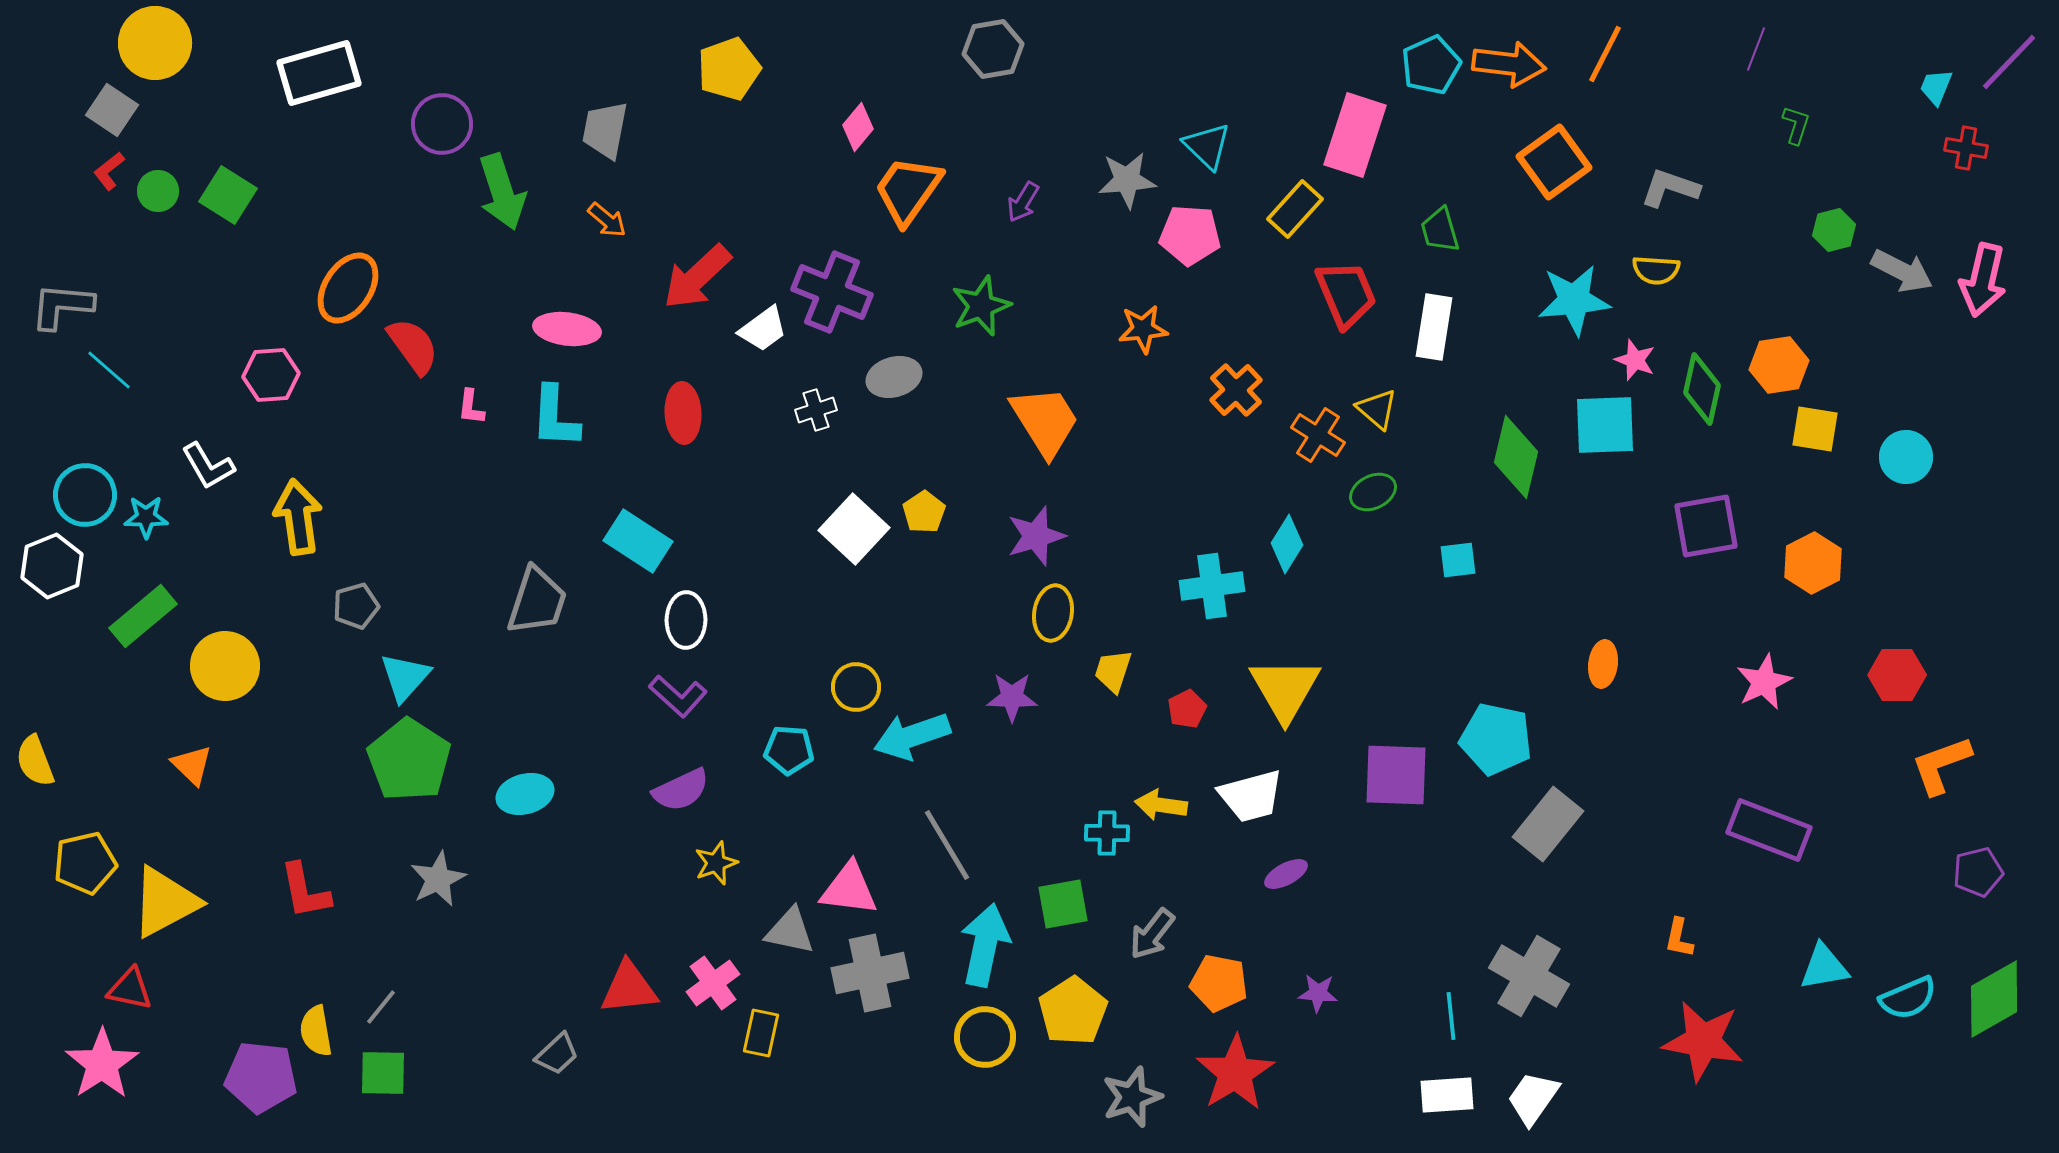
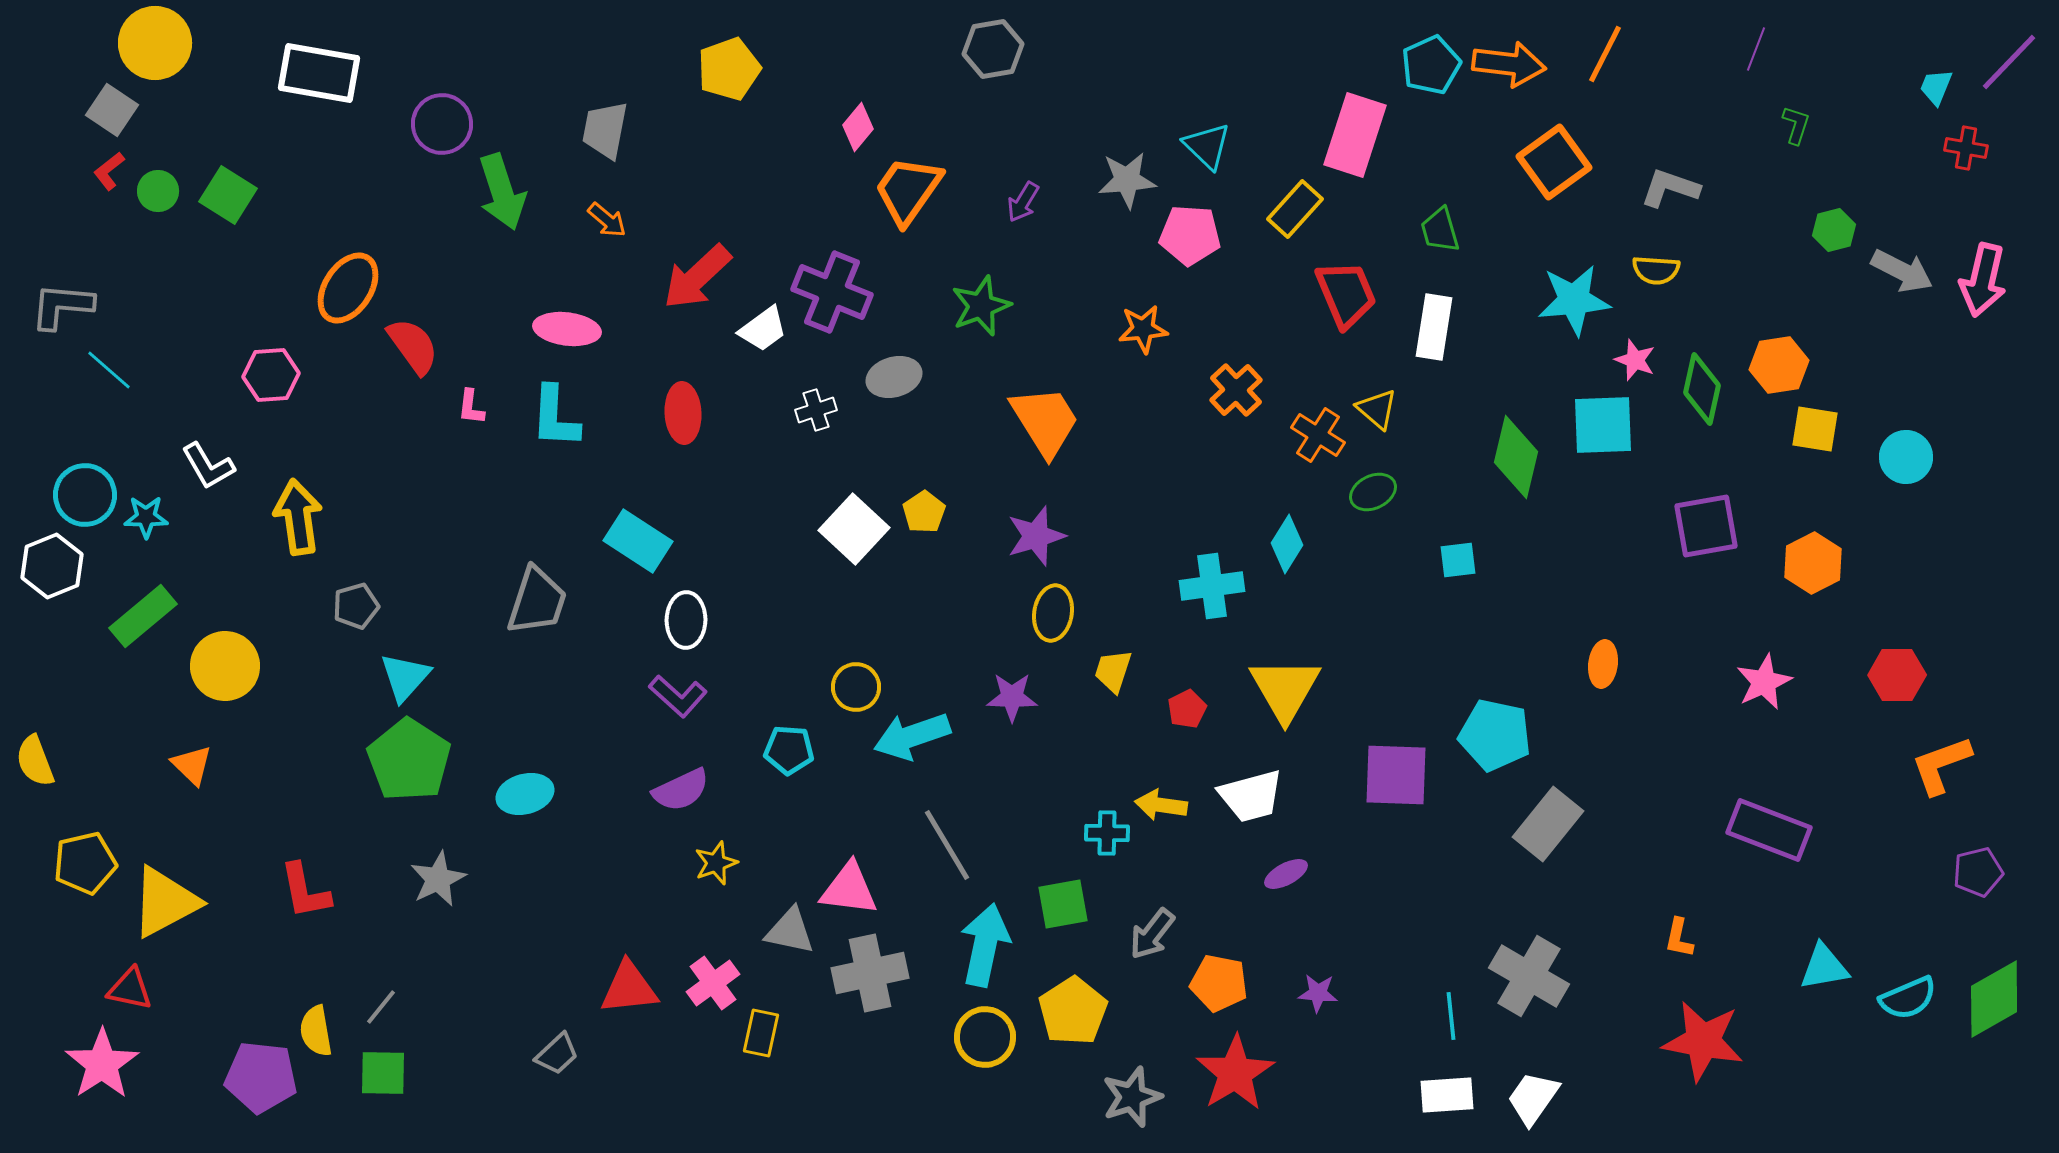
white rectangle at (319, 73): rotated 26 degrees clockwise
cyan square at (1605, 425): moved 2 px left
cyan pentagon at (1496, 739): moved 1 px left, 4 px up
